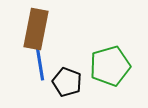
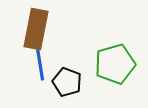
green pentagon: moved 5 px right, 2 px up
